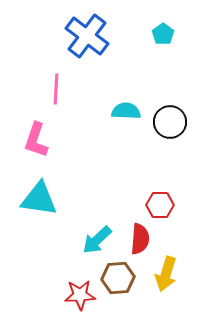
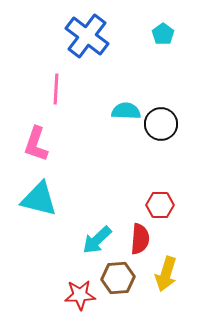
black circle: moved 9 px left, 2 px down
pink L-shape: moved 4 px down
cyan triangle: rotated 6 degrees clockwise
